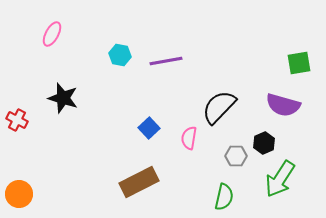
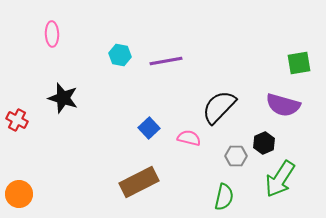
pink ellipse: rotated 30 degrees counterclockwise
pink semicircle: rotated 95 degrees clockwise
